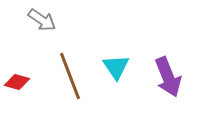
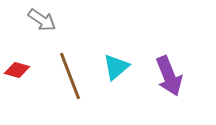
cyan triangle: rotated 24 degrees clockwise
purple arrow: moved 1 px right, 1 px up
red diamond: moved 12 px up
